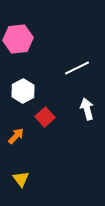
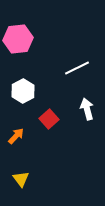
red square: moved 4 px right, 2 px down
